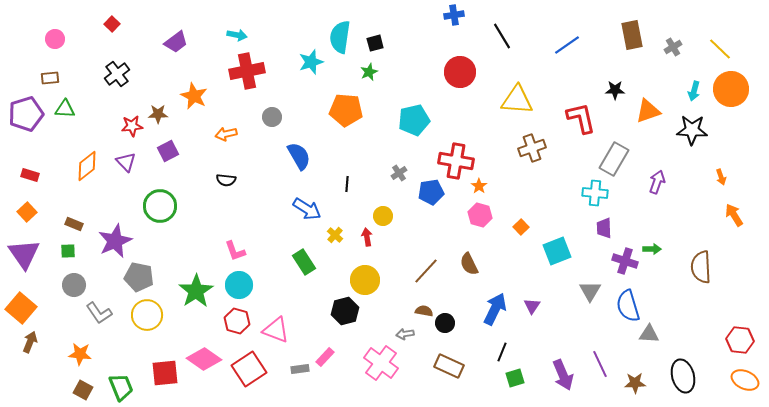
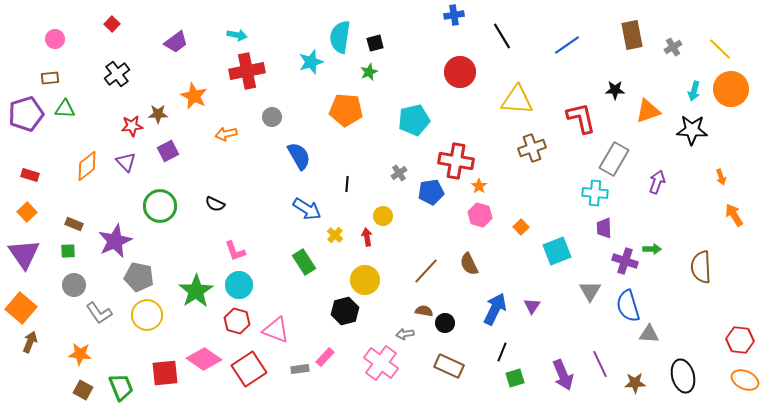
black semicircle at (226, 180): moved 11 px left, 24 px down; rotated 18 degrees clockwise
